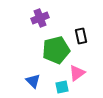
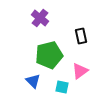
purple cross: rotated 30 degrees counterclockwise
green pentagon: moved 7 px left, 5 px down
pink triangle: moved 3 px right, 2 px up
cyan square: rotated 24 degrees clockwise
